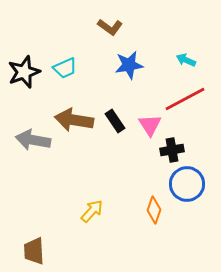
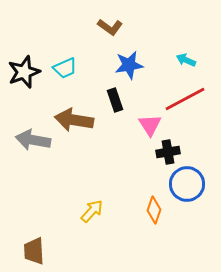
black rectangle: moved 21 px up; rotated 15 degrees clockwise
black cross: moved 4 px left, 2 px down
